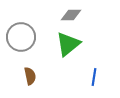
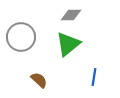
brown semicircle: moved 9 px right, 4 px down; rotated 36 degrees counterclockwise
